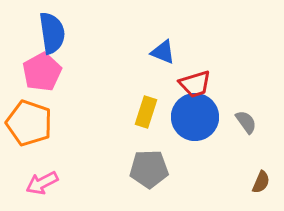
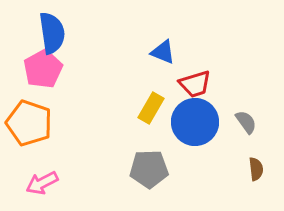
pink pentagon: moved 1 px right, 3 px up
yellow rectangle: moved 5 px right, 4 px up; rotated 12 degrees clockwise
blue circle: moved 5 px down
brown semicircle: moved 5 px left, 13 px up; rotated 30 degrees counterclockwise
